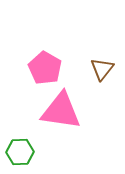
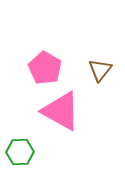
brown triangle: moved 2 px left, 1 px down
pink triangle: rotated 21 degrees clockwise
